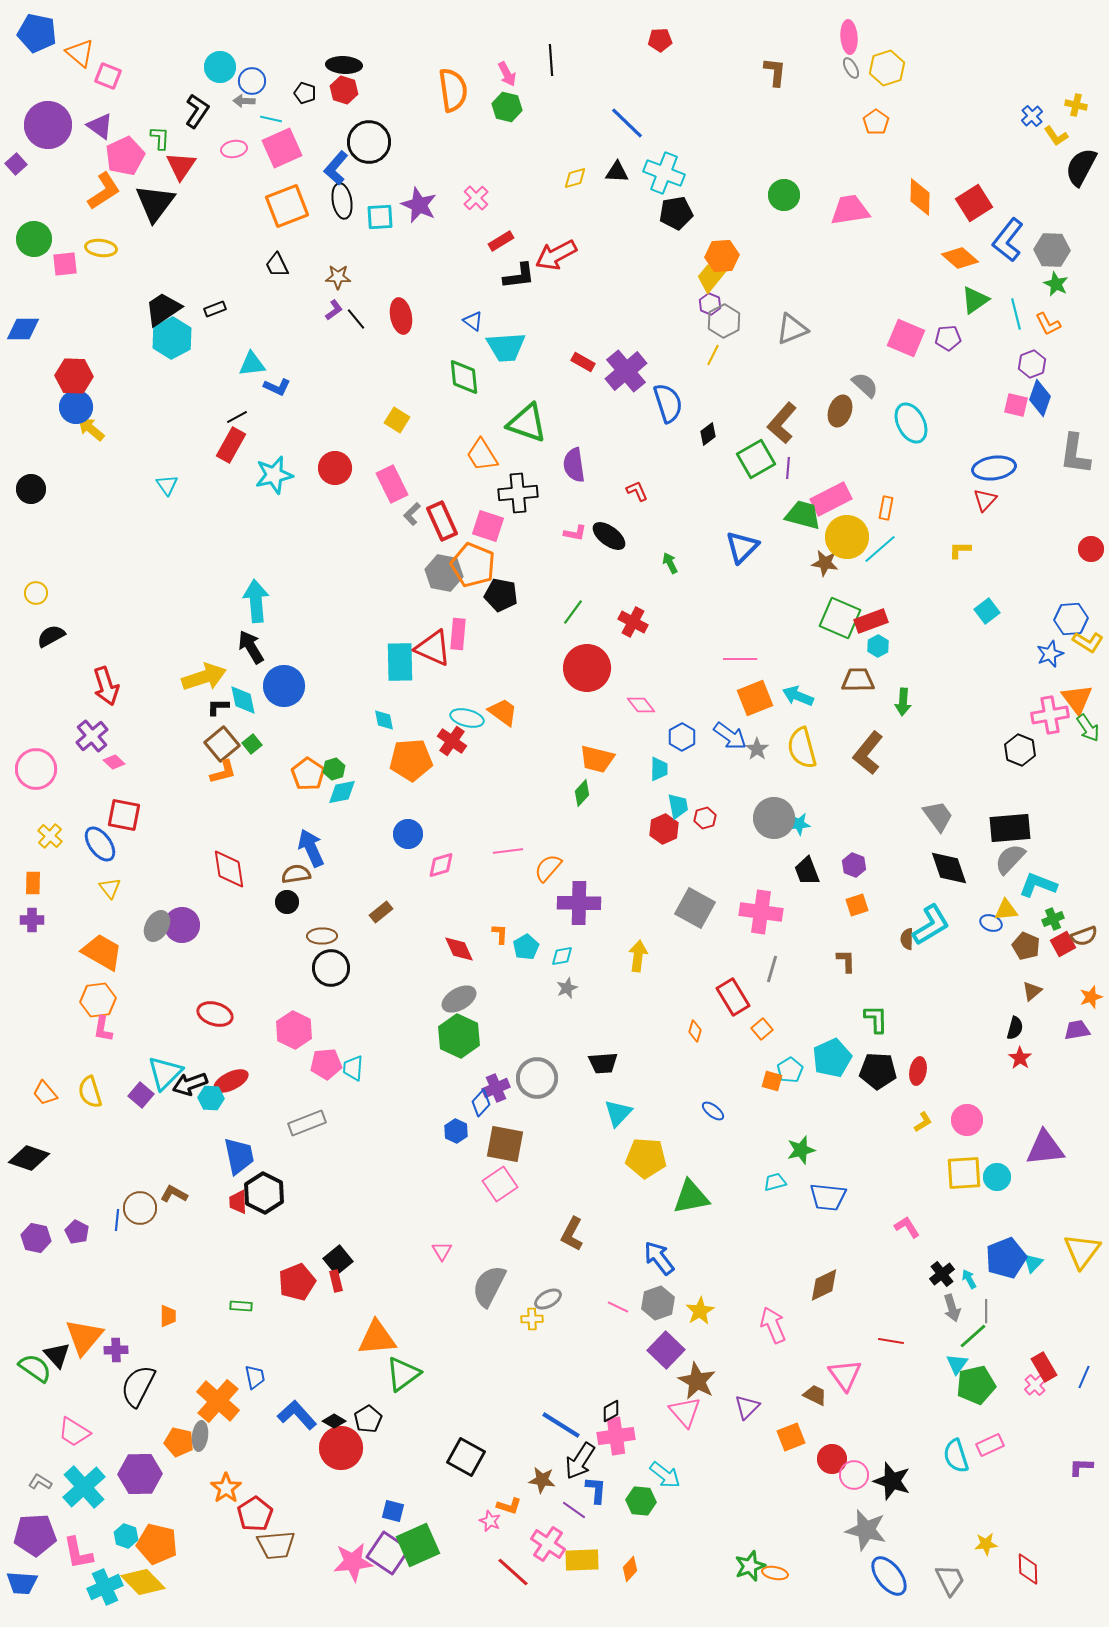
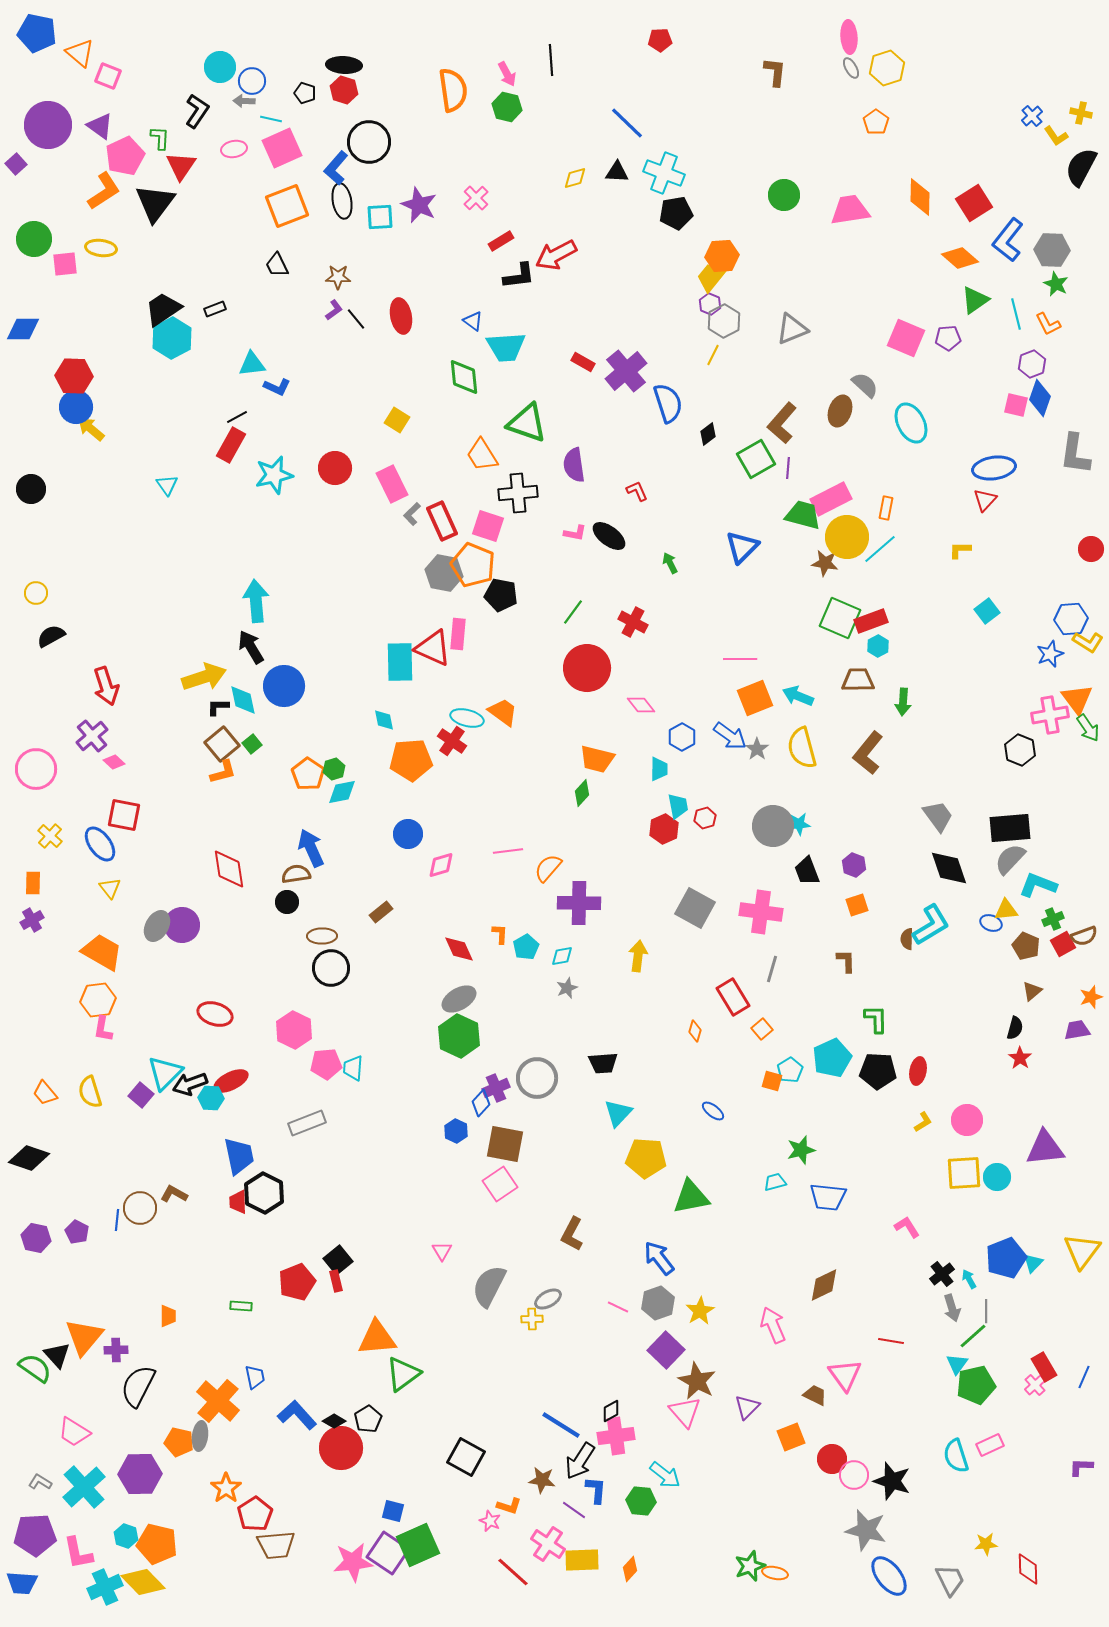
yellow cross at (1076, 105): moved 5 px right, 8 px down
gray circle at (774, 818): moved 1 px left, 8 px down
purple cross at (32, 920): rotated 30 degrees counterclockwise
